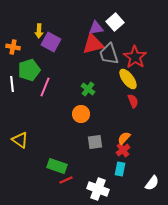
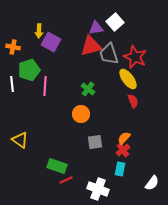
red triangle: moved 2 px left, 2 px down
red star: rotated 10 degrees counterclockwise
pink line: moved 1 px up; rotated 18 degrees counterclockwise
